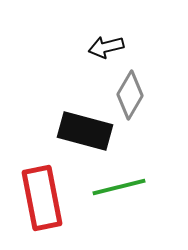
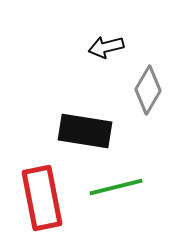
gray diamond: moved 18 px right, 5 px up
black rectangle: rotated 6 degrees counterclockwise
green line: moved 3 px left
